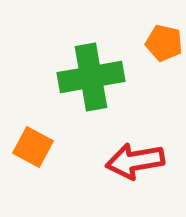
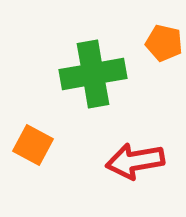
green cross: moved 2 px right, 3 px up
orange square: moved 2 px up
